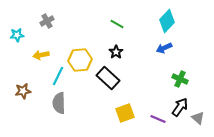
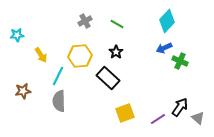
gray cross: moved 38 px right
yellow arrow: rotated 112 degrees counterclockwise
yellow hexagon: moved 4 px up
green cross: moved 18 px up
gray semicircle: moved 2 px up
purple line: rotated 56 degrees counterclockwise
